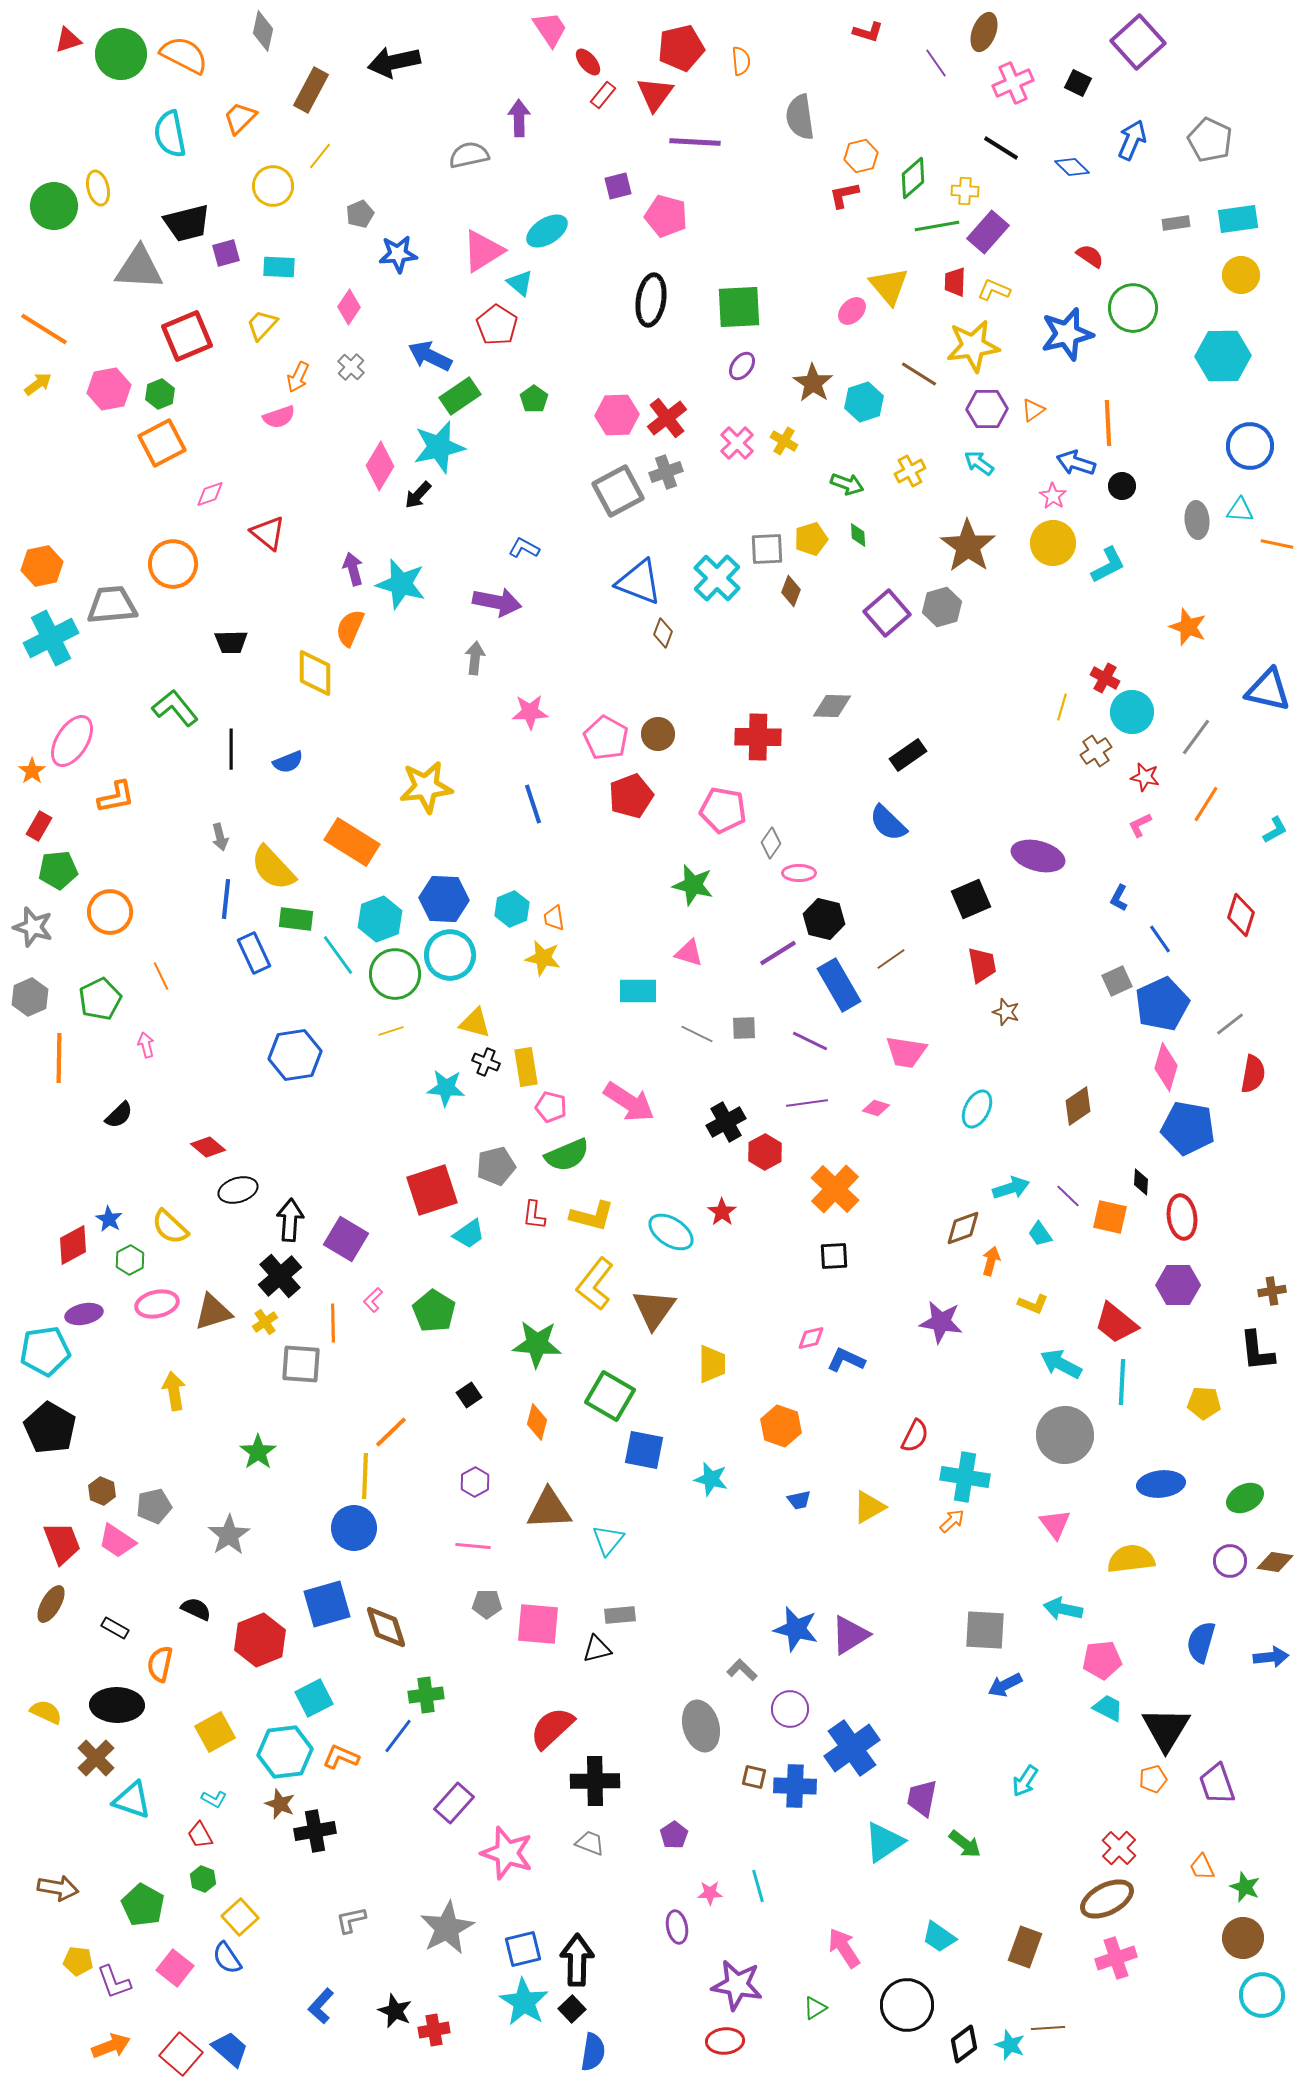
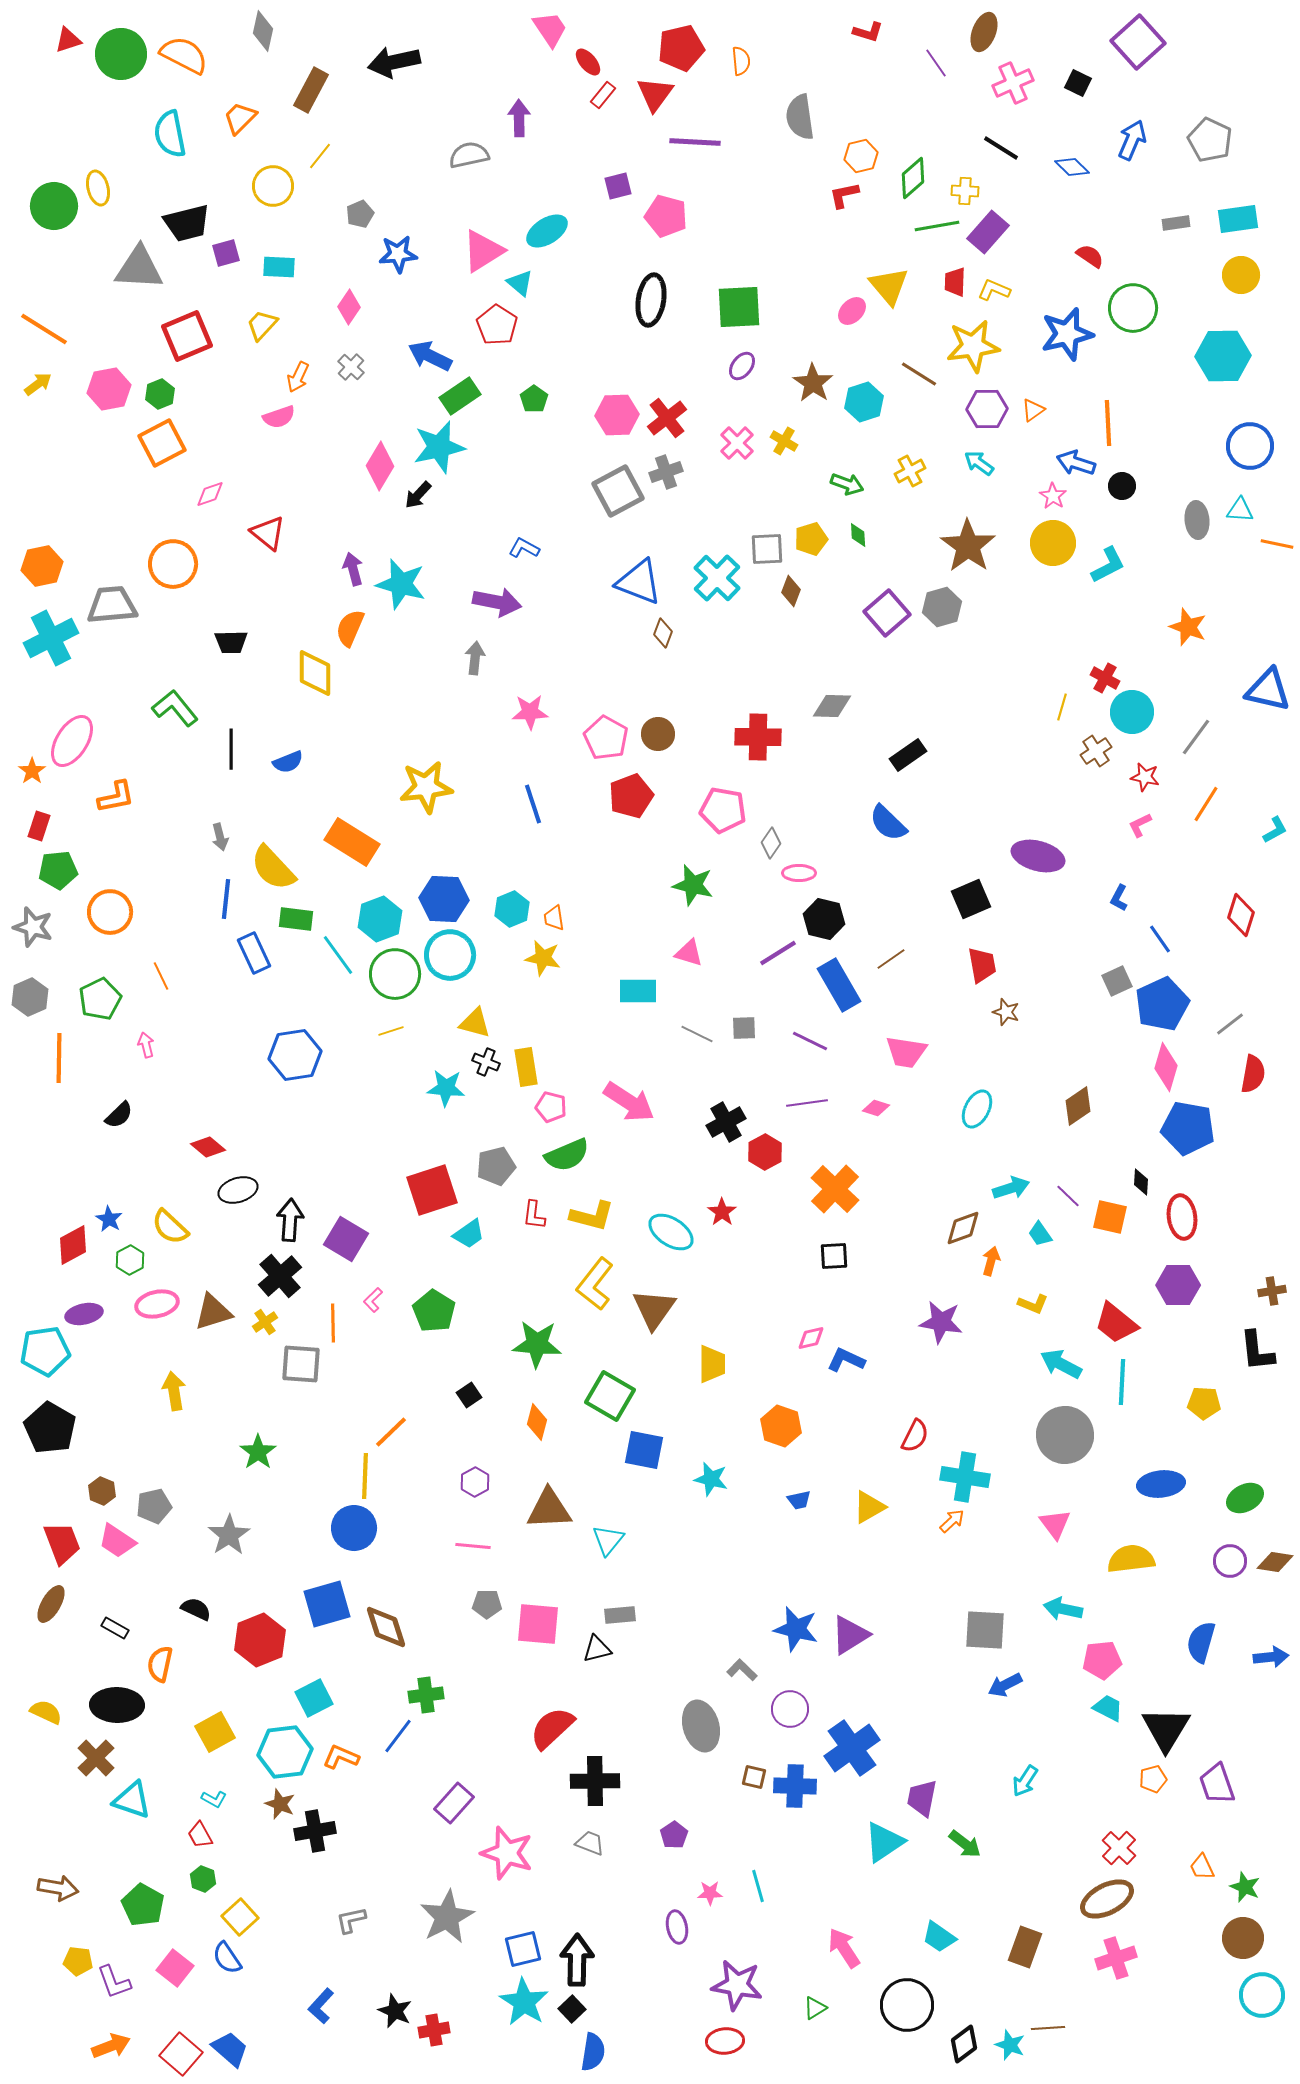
red rectangle at (39, 826): rotated 12 degrees counterclockwise
gray star at (447, 1928): moved 11 px up
